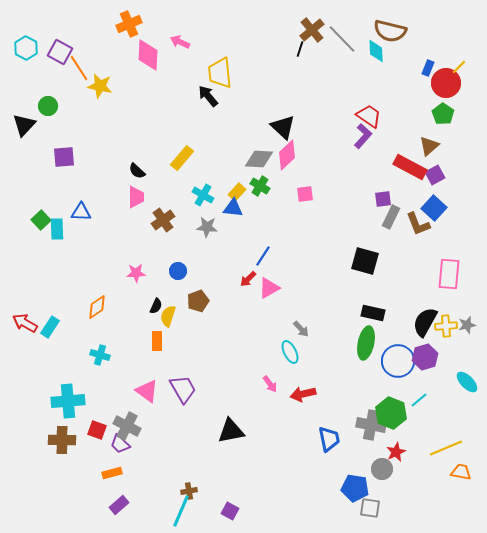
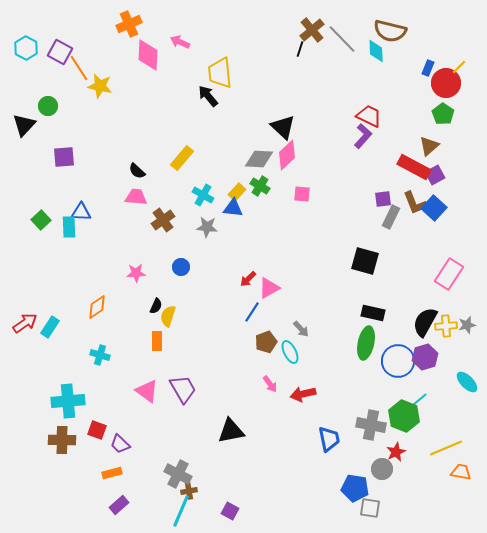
red trapezoid at (369, 116): rotated 8 degrees counterclockwise
red rectangle at (410, 167): moved 4 px right
pink square at (305, 194): moved 3 px left; rotated 12 degrees clockwise
pink trapezoid at (136, 197): rotated 85 degrees counterclockwise
brown L-shape at (418, 224): moved 3 px left, 21 px up
cyan rectangle at (57, 229): moved 12 px right, 2 px up
blue line at (263, 256): moved 11 px left, 56 px down
blue circle at (178, 271): moved 3 px right, 4 px up
pink rectangle at (449, 274): rotated 28 degrees clockwise
brown pentagon at (198, 301): moved 68 px right, 41 px down
red arrow at (25, 323): rotated 115 degrees clockwise
green hexagon at (391, 413): moved 13 px right, 3 px down
gray cross at (127, 426): moved 51 px right, 48 px down
